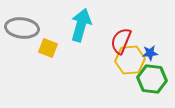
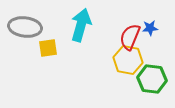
gray ellipse: moved 3 px right, 1 px up
red semicircle: moved 9 px right, 4 px up
yellow square: rotated 30 degrees counterclockwise
blue star: moved 25 px up
yellow hexagon: moved 2 px left; rotated 16 degrees clockwise
